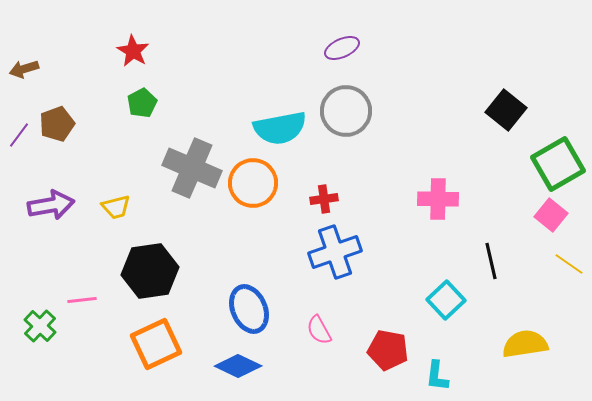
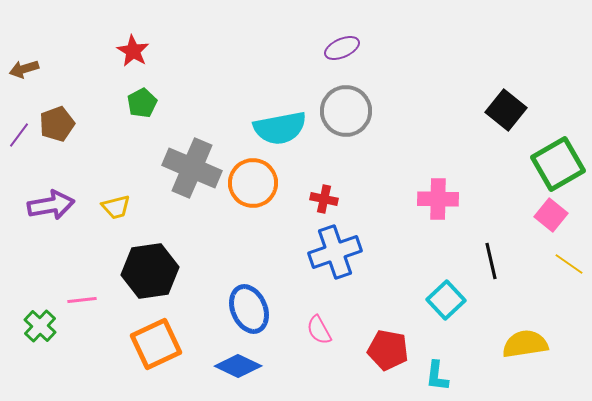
red cross: rotated 20 degrees clockwise
